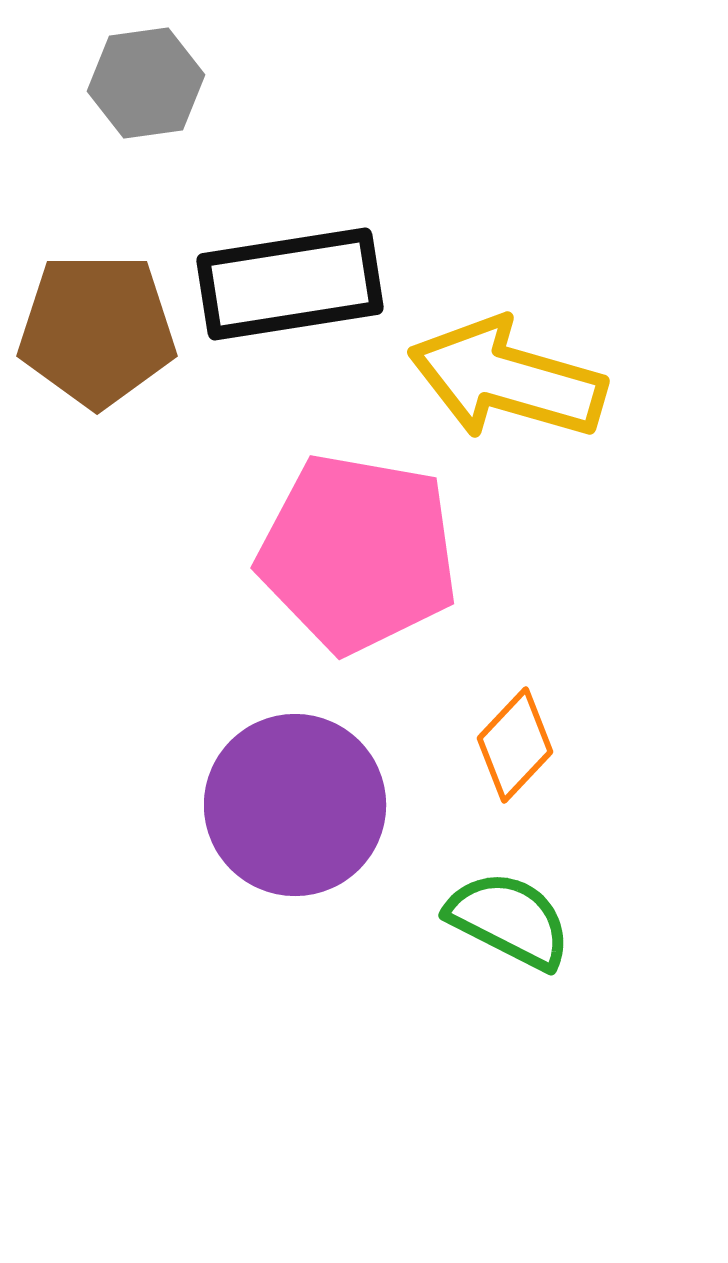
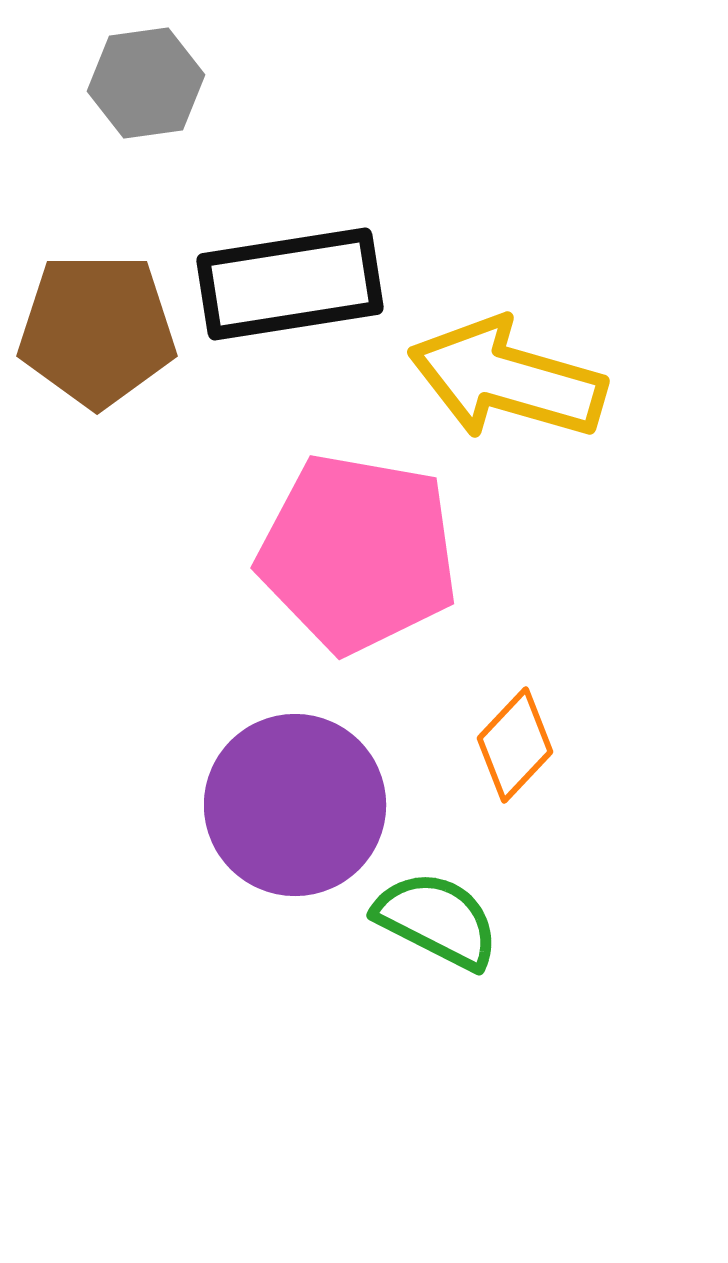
green semicircle: moved 72 px left
